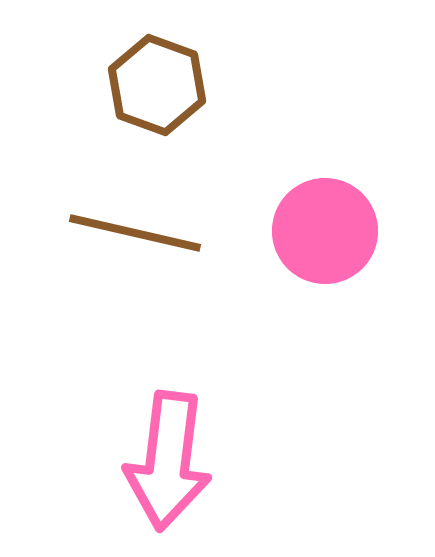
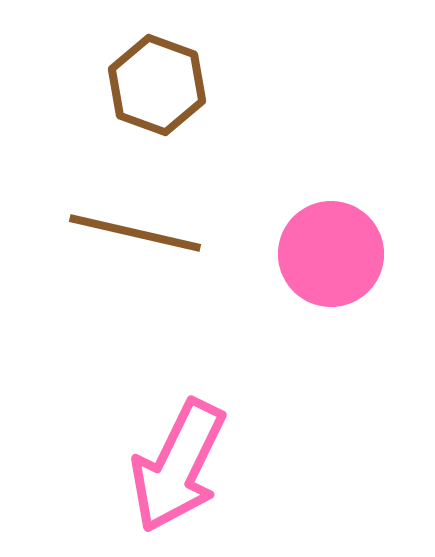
pink circle: moved 6 px right, 23 px down
pink arrow: moved 10 px right, 5 px down; rotated 19 degrees clockwise
